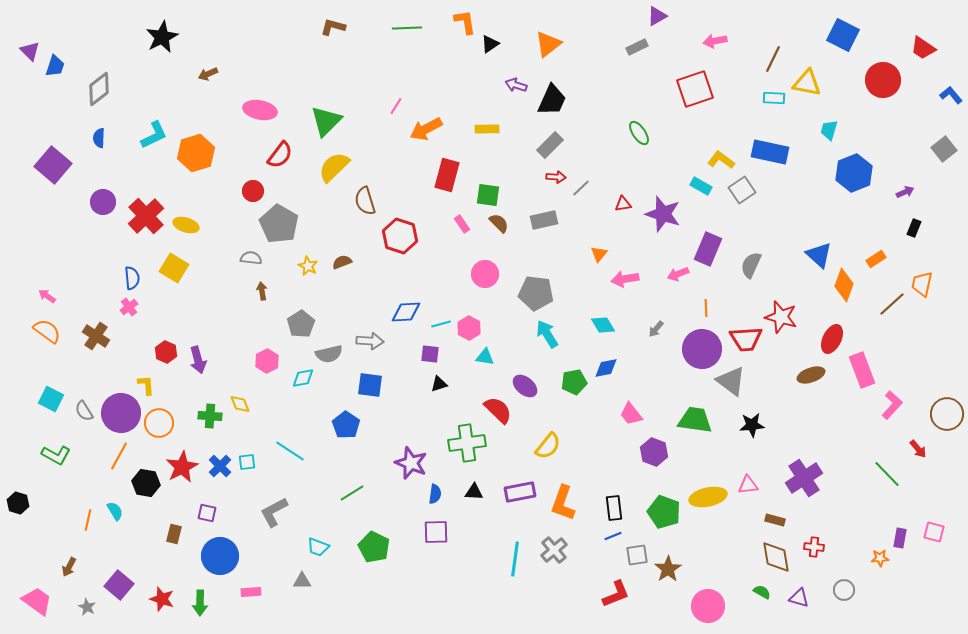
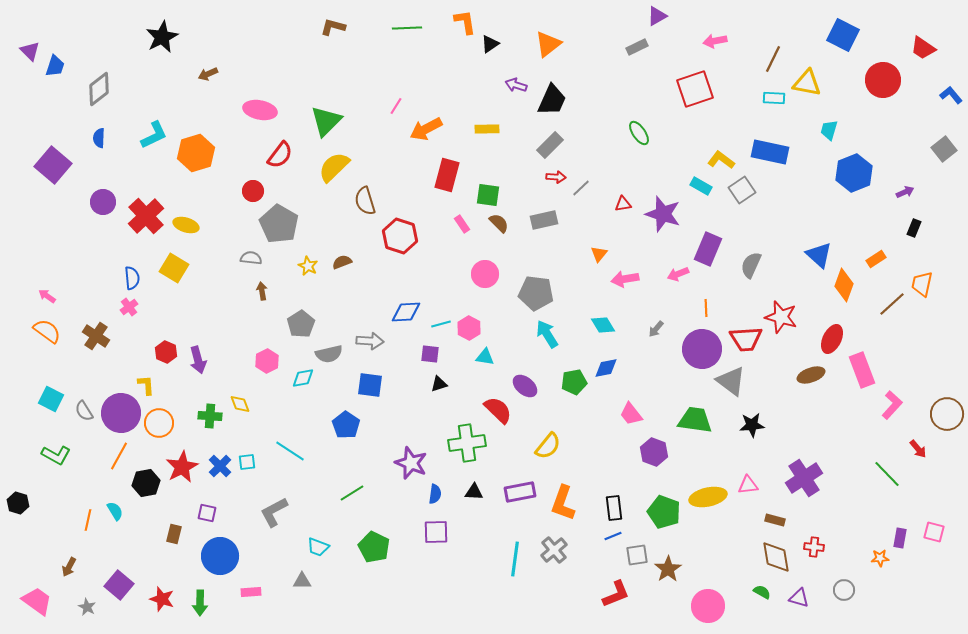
black hexagon at (146, 483): rotated 20 degrees counterclockwise
